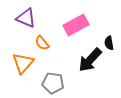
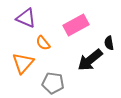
orange semicircle: moved 1 px right
black arrow: rotated 8 degrees clockwise
